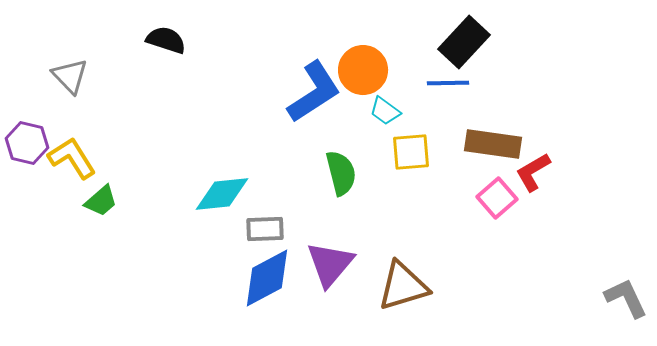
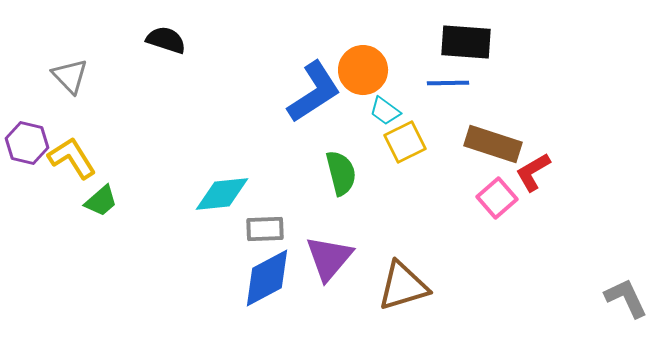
black rectangle: moved 2 px right; rotated 51 degrees clockwise
brown rectangle: rotated 10 degrees clockwise
yellow square: moved 6 px left, 10 px up; rotated 21 degrees counterclockwise
purple triangle: moved 1 px left, 6 px up
